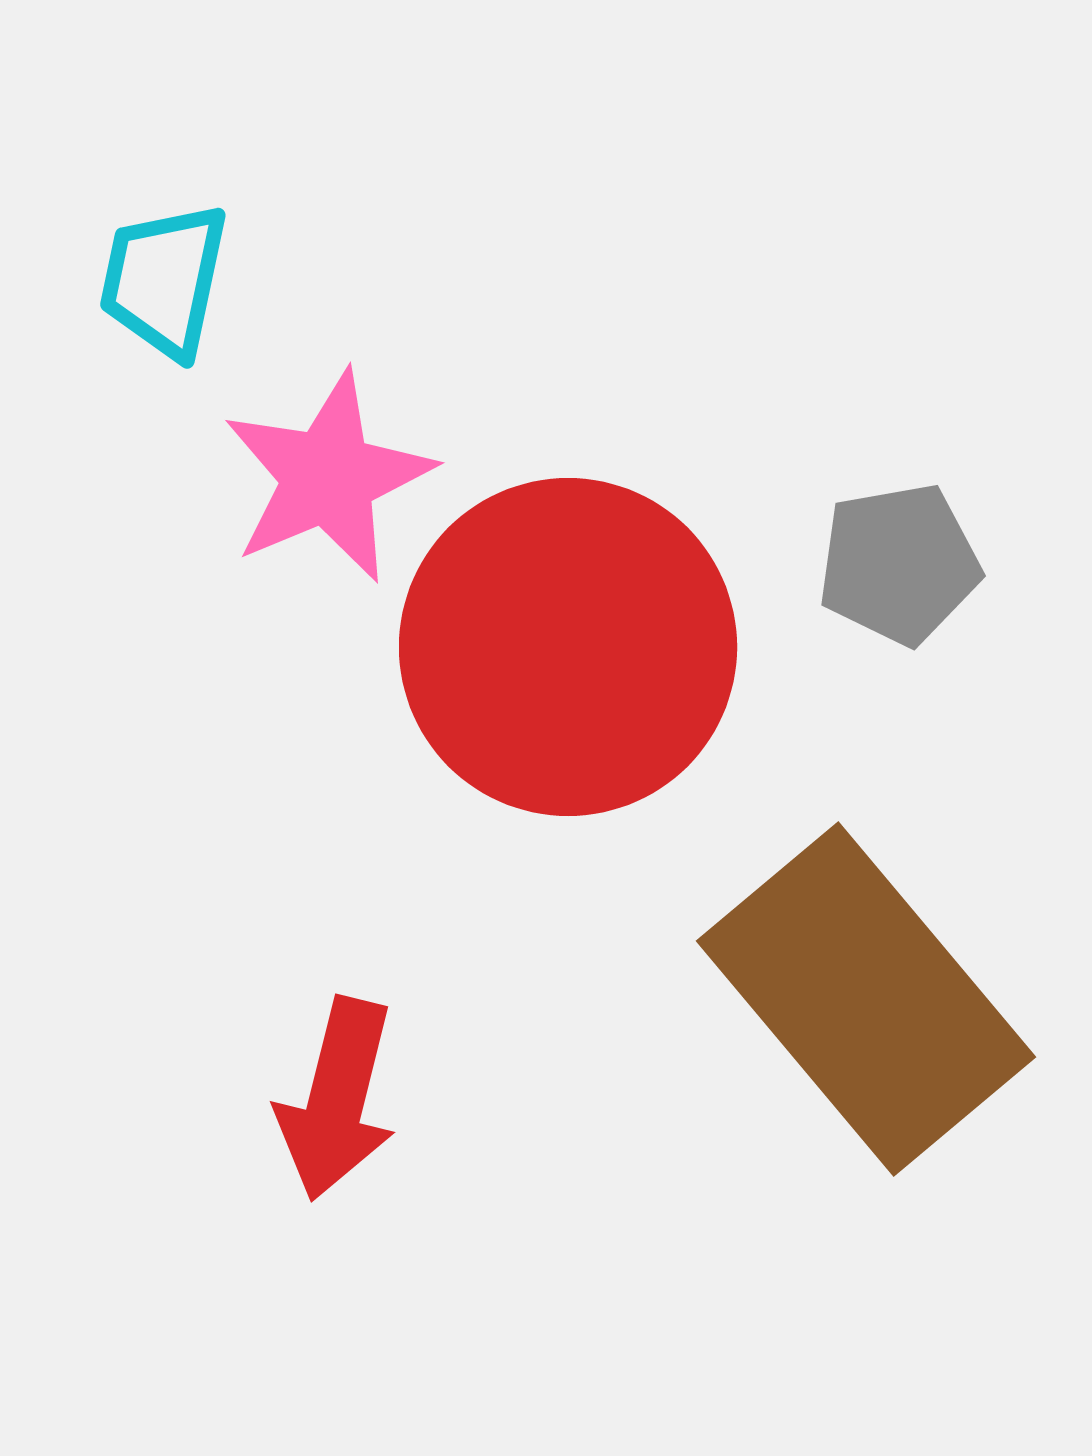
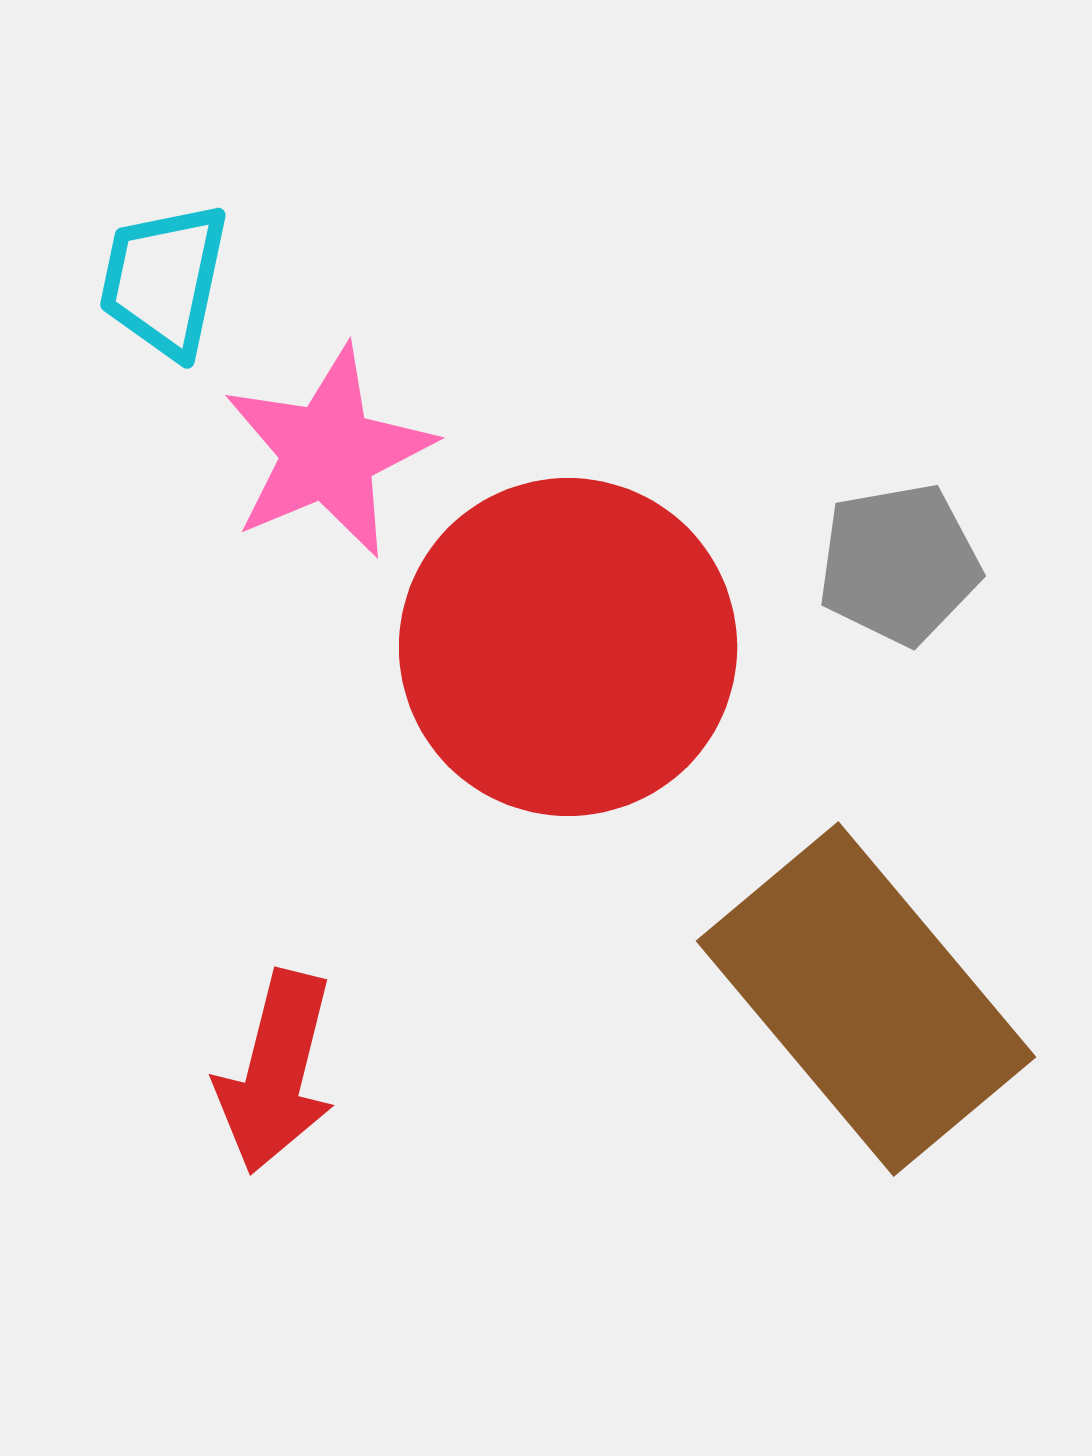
pink star: moved 25 px up
red arrow: moved 61 px left, 27 px up
